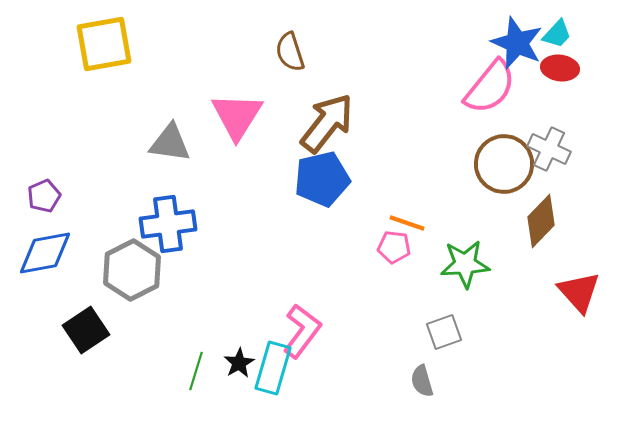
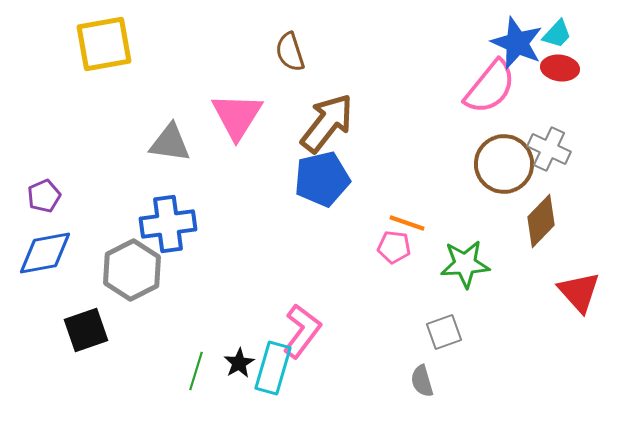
black square: rotated 15 degrees clockwise
